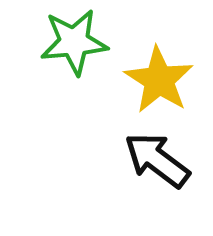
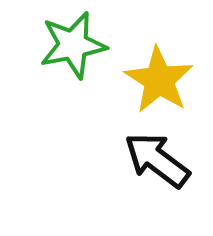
green star: moved 1 px left, 3 px down; rotated 6 degrees counterclockwise
